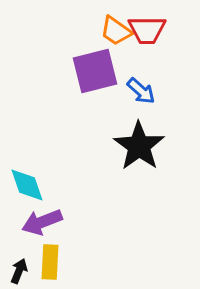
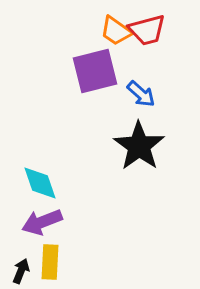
red trapezoid: rotated 15 degrees counterclockwise
blue arrow: moved 3 px down
cyan diamond: moved 13 px right, 2 px up
black arrow: moved 2 px right
